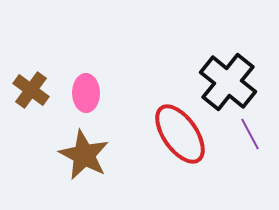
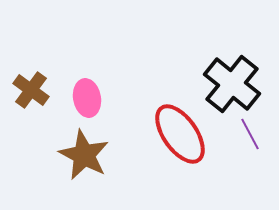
black cross: moved 4 px right, 2 px down
pink ellipse: moved 1 px right, 5 px down; rotated 9 degrees counterclockwise
